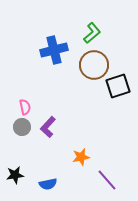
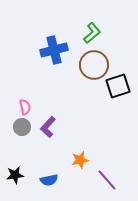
orange star: moved 1 px left, 3 px down
blue semicircle: moved 1 px right, 4 px up
